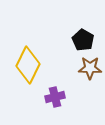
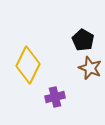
brown star: rotated 20 degrees clockwise
